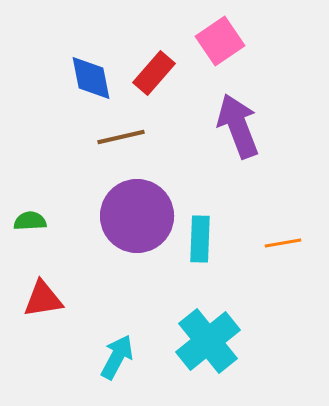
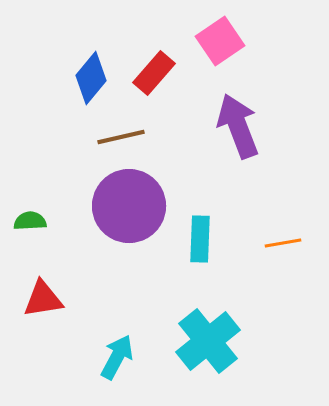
blue diamond: rotated 51 degrees clockwise
purple circle: moved 8 px left, 10 px up
